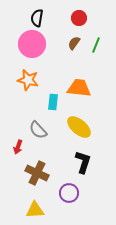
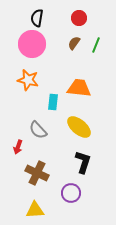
purple circle: moved 2 px right
